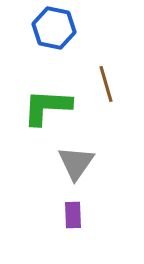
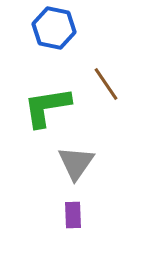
brown line: rotated 18 degrees counterclockwise
green L-shape: rotated 12 degrees counterclockwise
